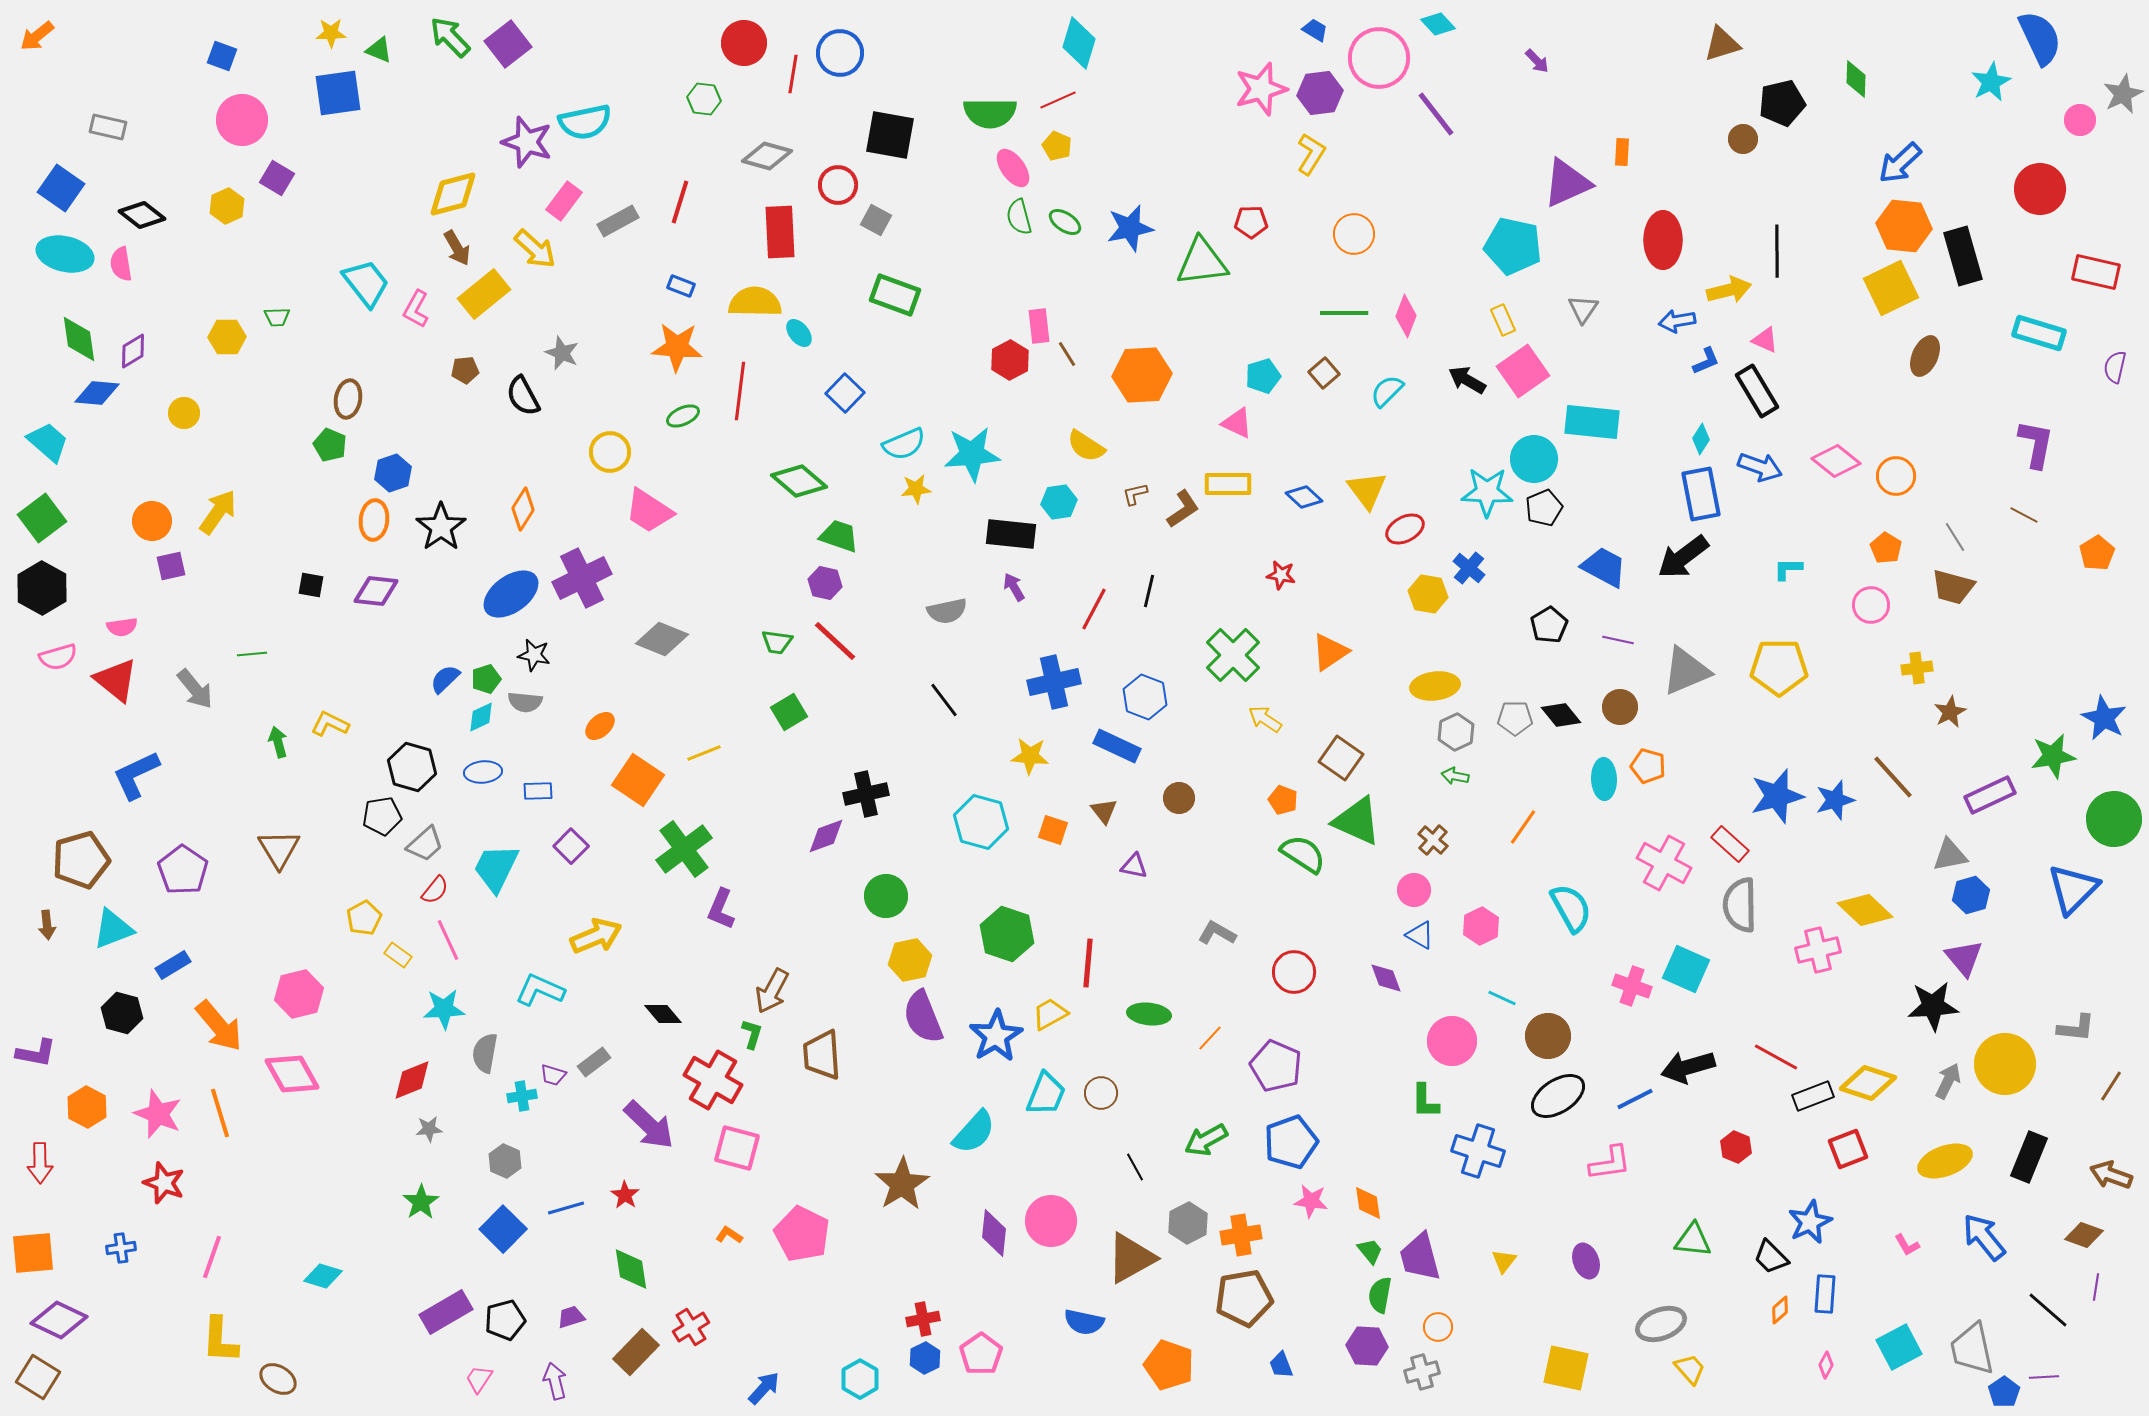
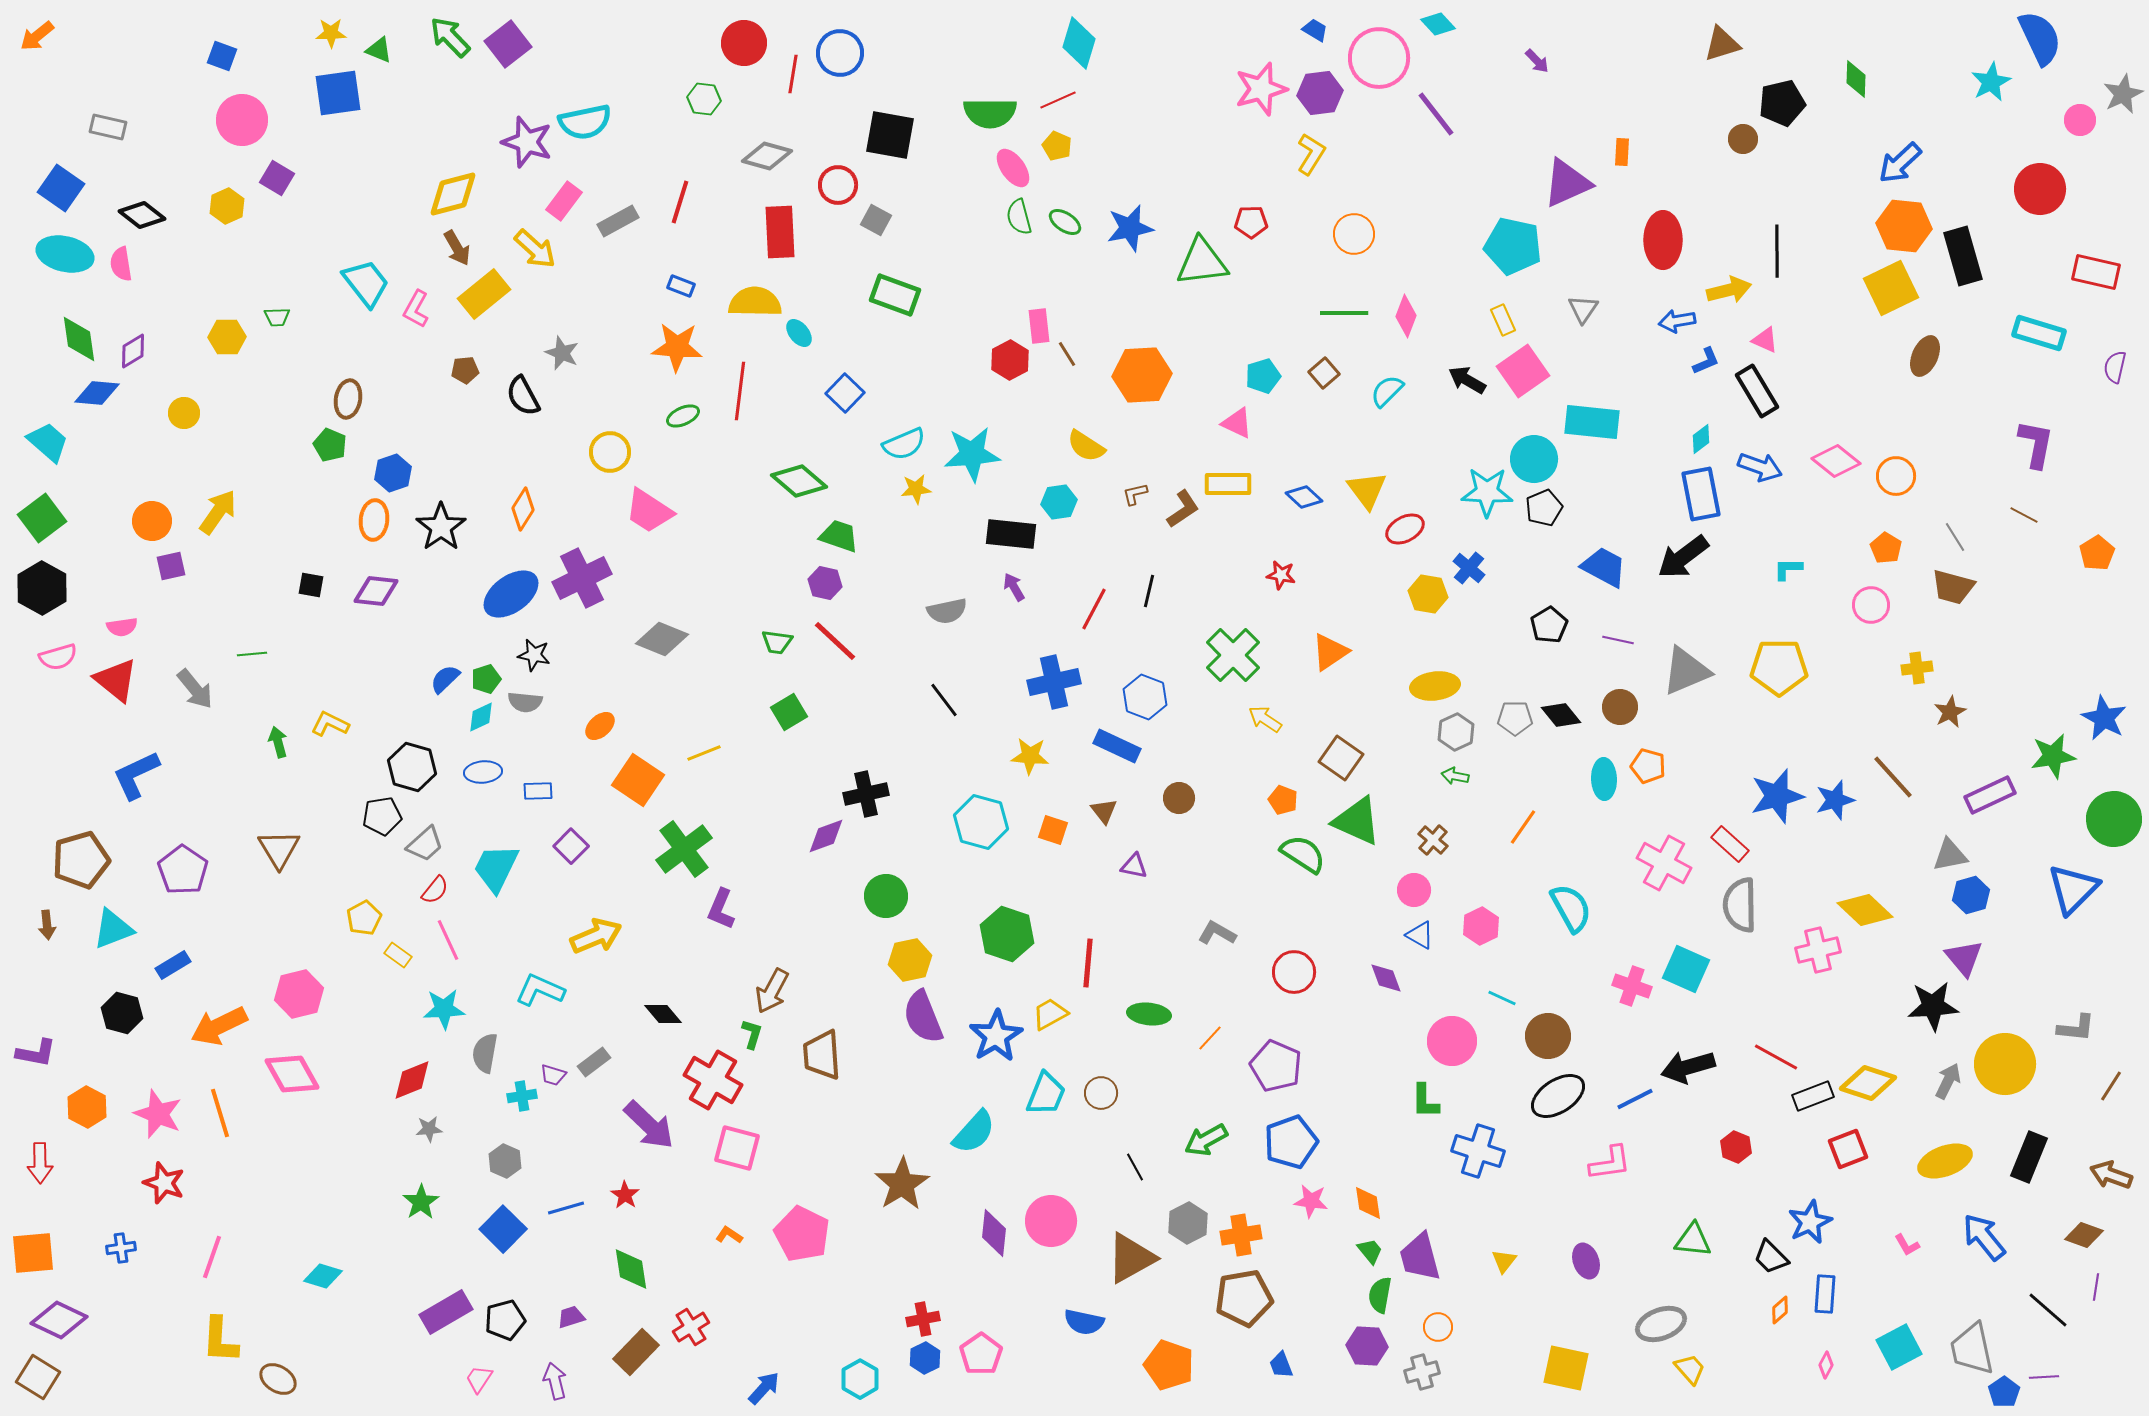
cyan diamond at (1701, 439): rotated 20 degrees clockwise
orange arrow at (219, 1026): rotated 104 degrees clockwise
